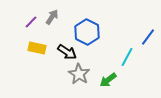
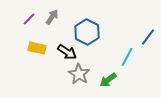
purple line: moved 2 px left, 3 px up
